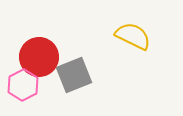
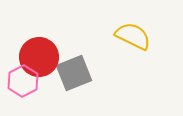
gray square: moved 2 px up
pink hexagon: moved 4 px up
